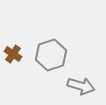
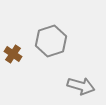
gray hexagon: moved 14 px up
